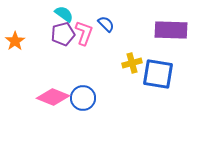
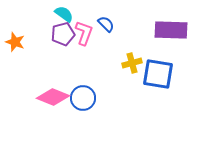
orange star: moved 1 px down; rotated 18 degrees counterclockwise
